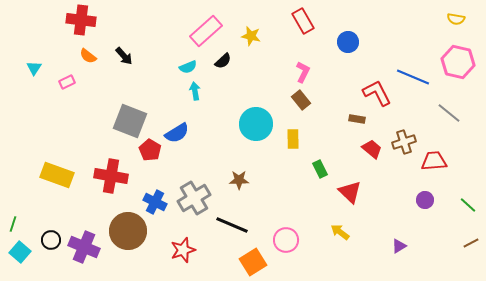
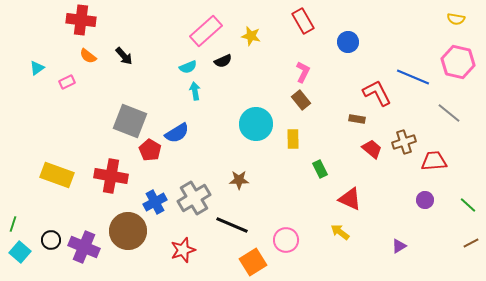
black semicircle at (223, 61): rotated 18 degrees clockwise
cyan triangle at (34, 68): moved 3 px right; rotated 21 degrees clockwise
red triangle at (350, 192): moved 7 px down; rotated 20 degrees counterclockwise
blue cross at (155, 202): rotated 35 degrees clockwise
